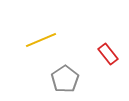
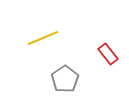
yellow line: moved 2 px right, 2 px up
